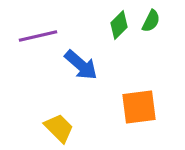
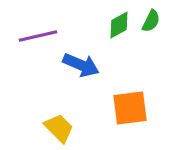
green diamond: rotated 16 degrees clockwise
blue arrow: rotated 18 degrees counterclockwise
orange square: moved 9 px left, 1 px down
